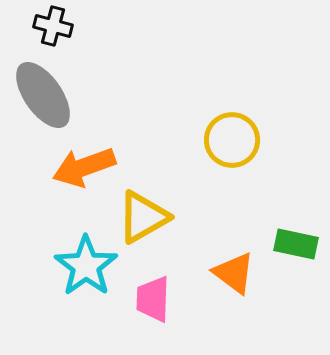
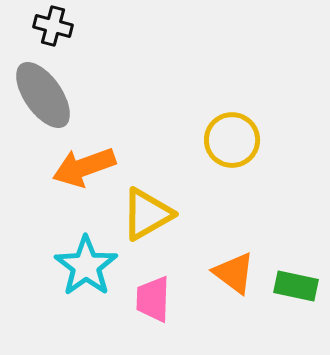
yellow triangle: moved 4 px right, 3 px up
green rectangle: moved 42 px down
